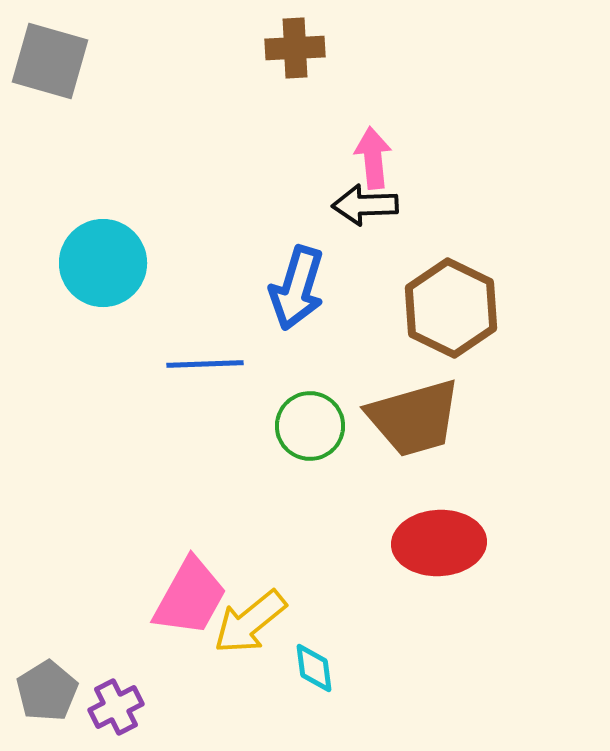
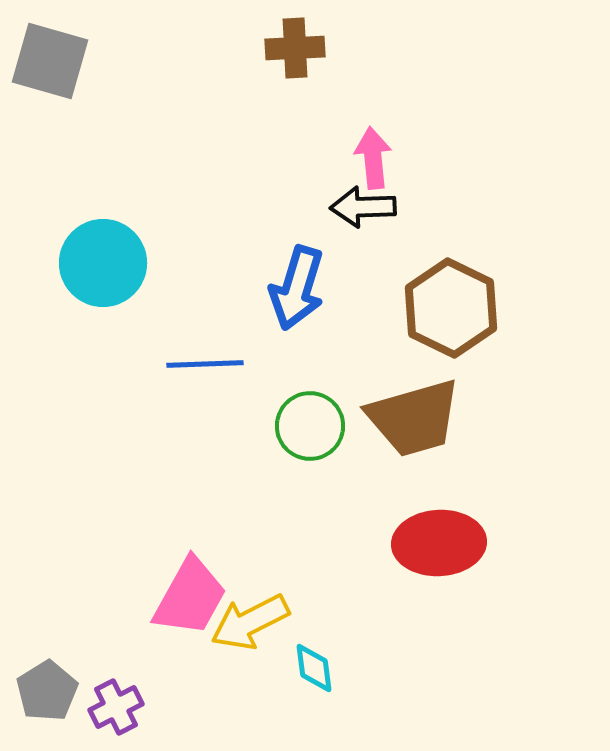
black arrow: moved 2 px left, 2 px down
yellow arrow: rotated 12 degrees clockwise
